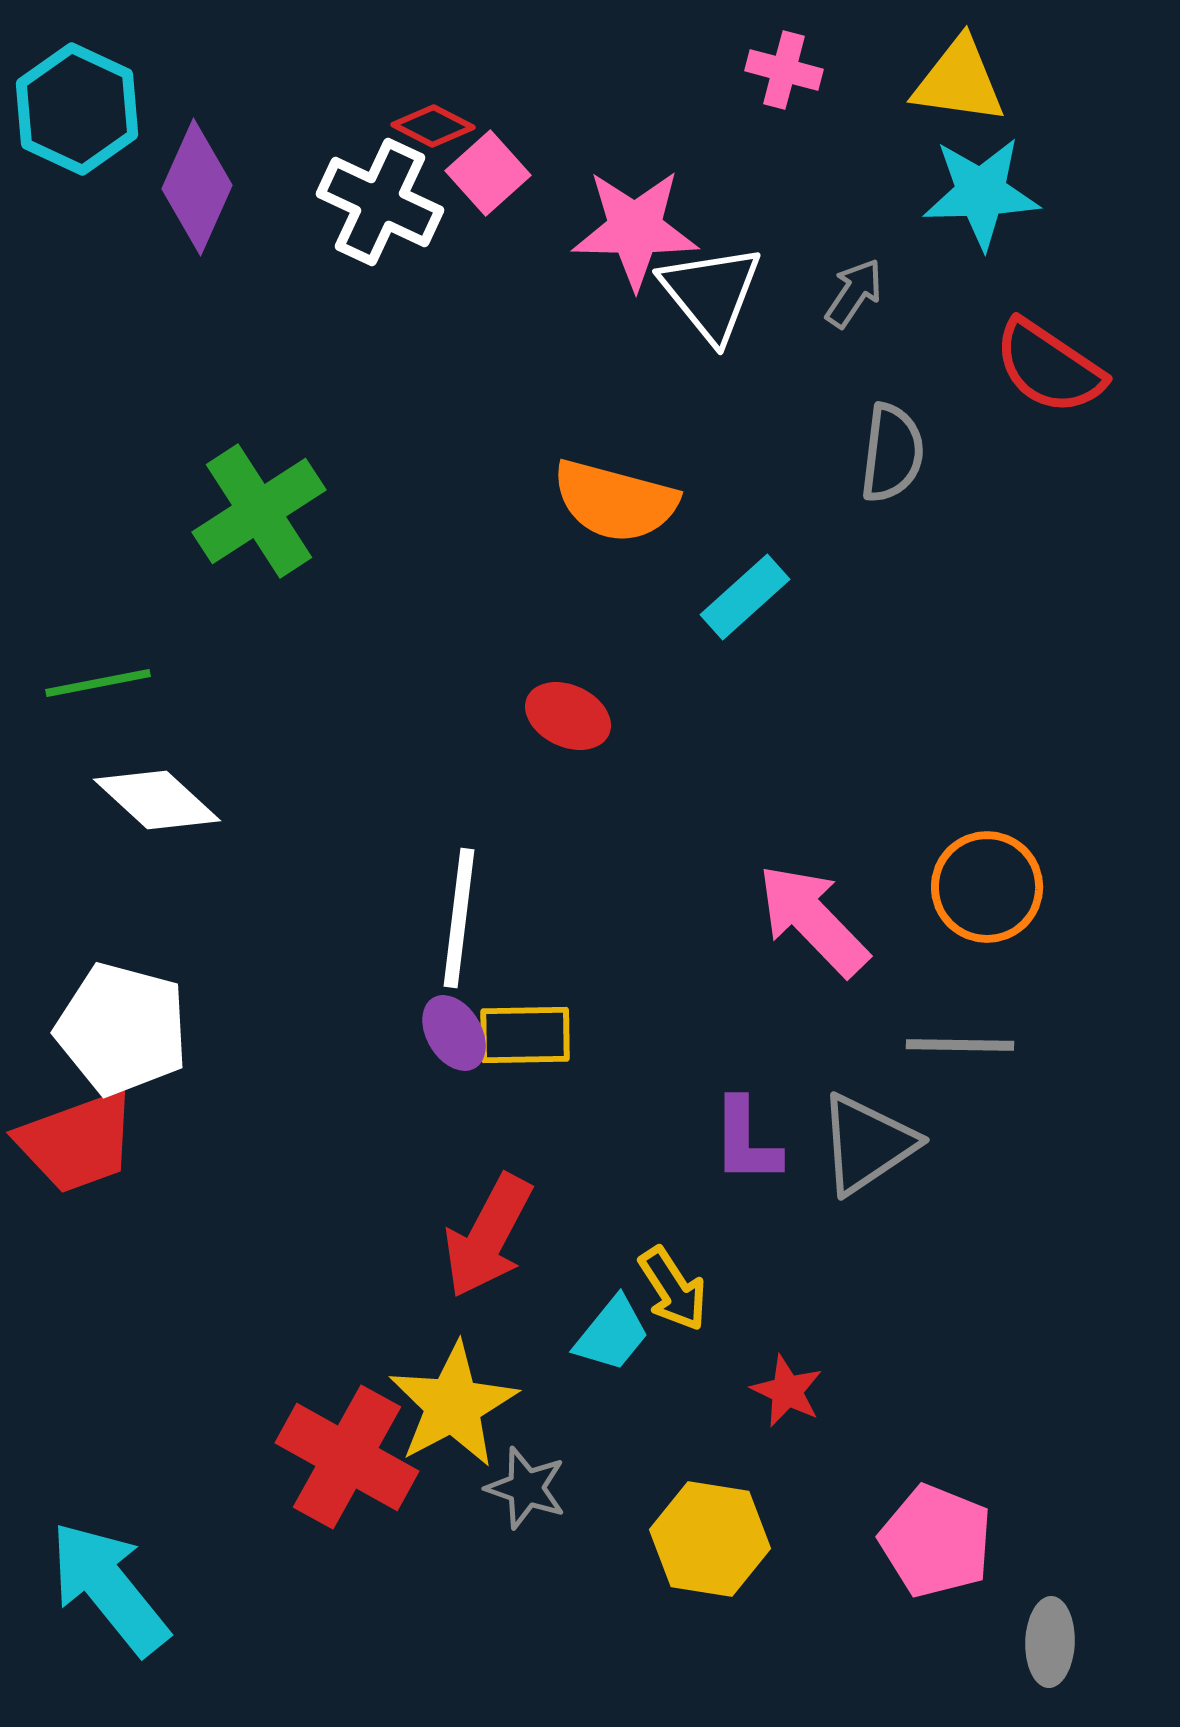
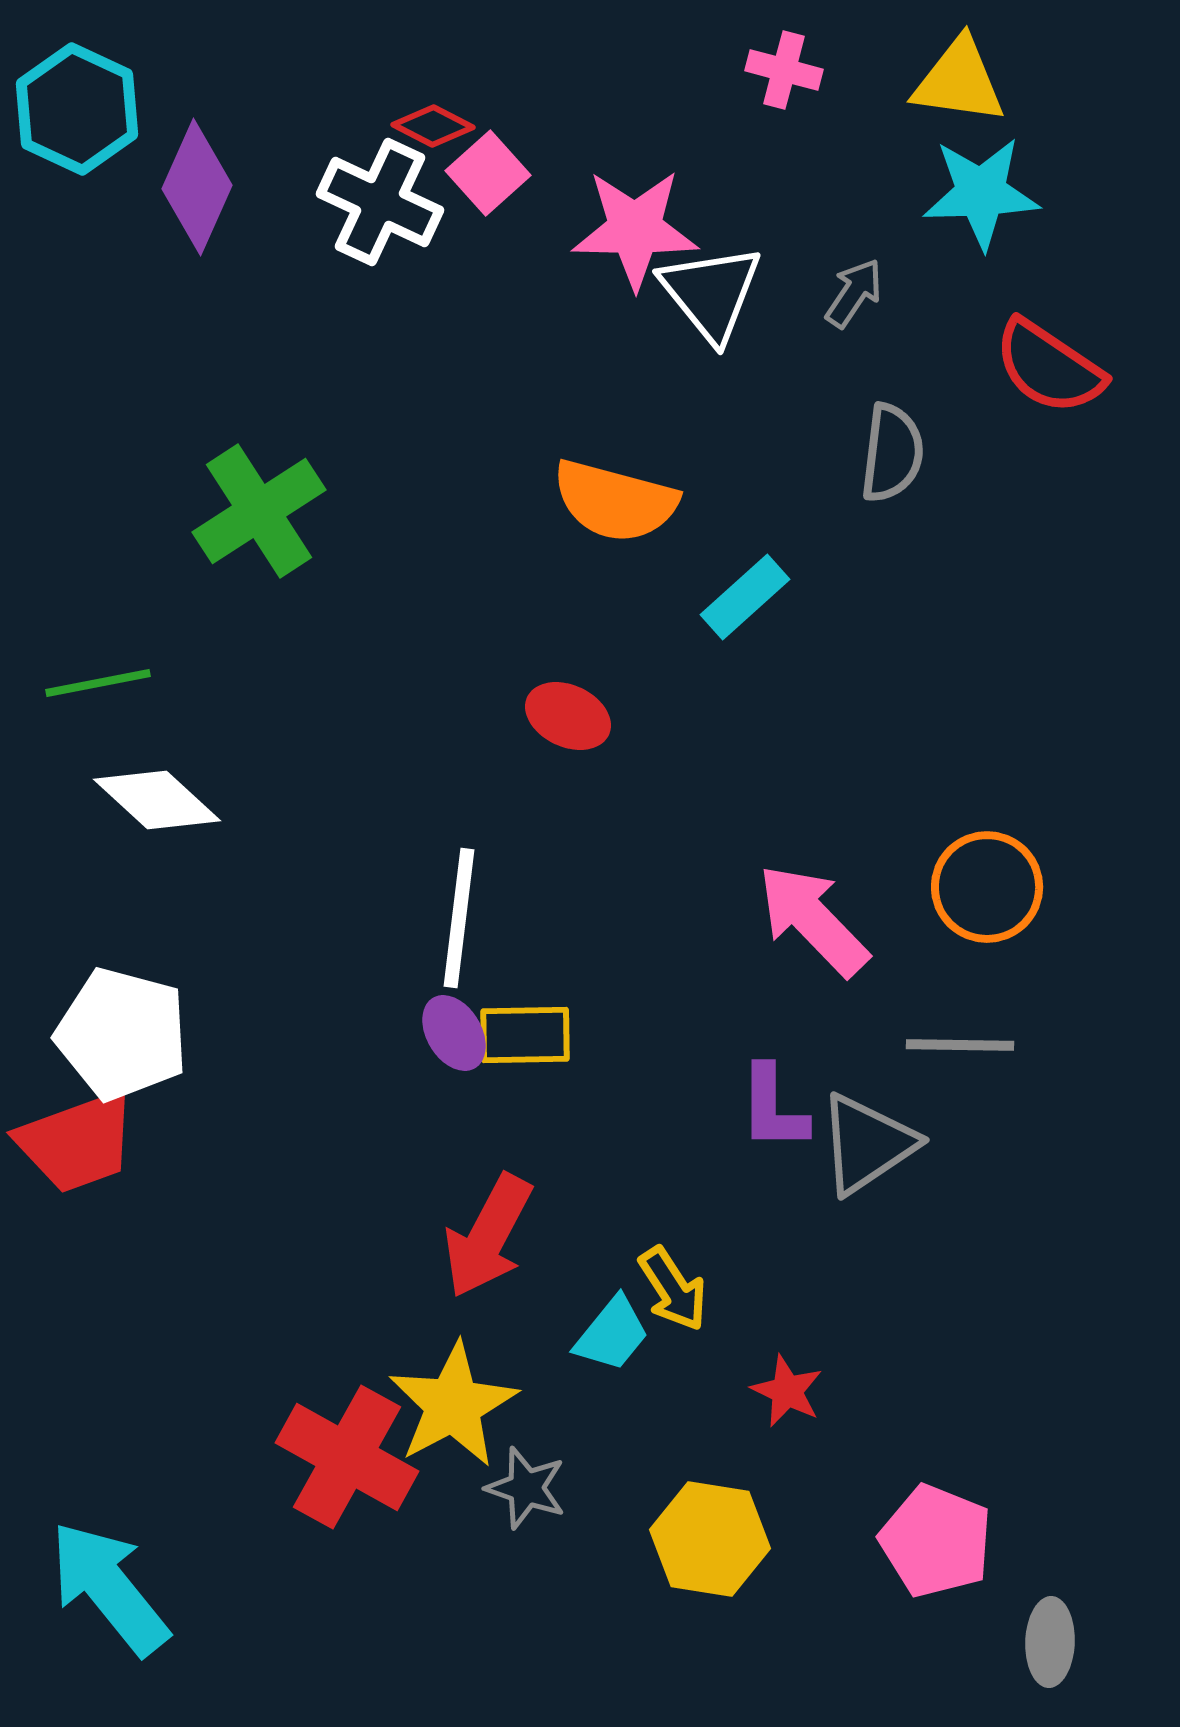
white pentagon: moved 5 px down
purple L-shape: moved 27 px right, 33 px up
